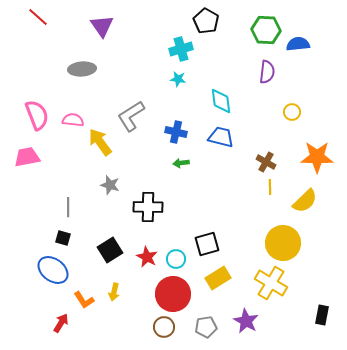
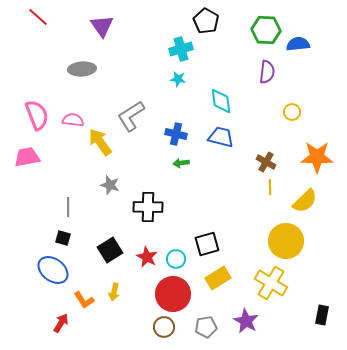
blue cross at (176, 132): moved 2 px down
yellow circle at (283, 243): moved 3 px right, 2 px up
